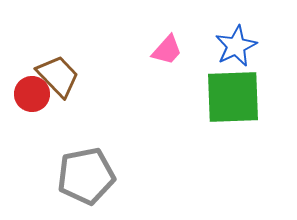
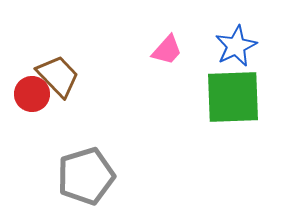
gray pentagon: rotated 6 degrees counterclockwise
